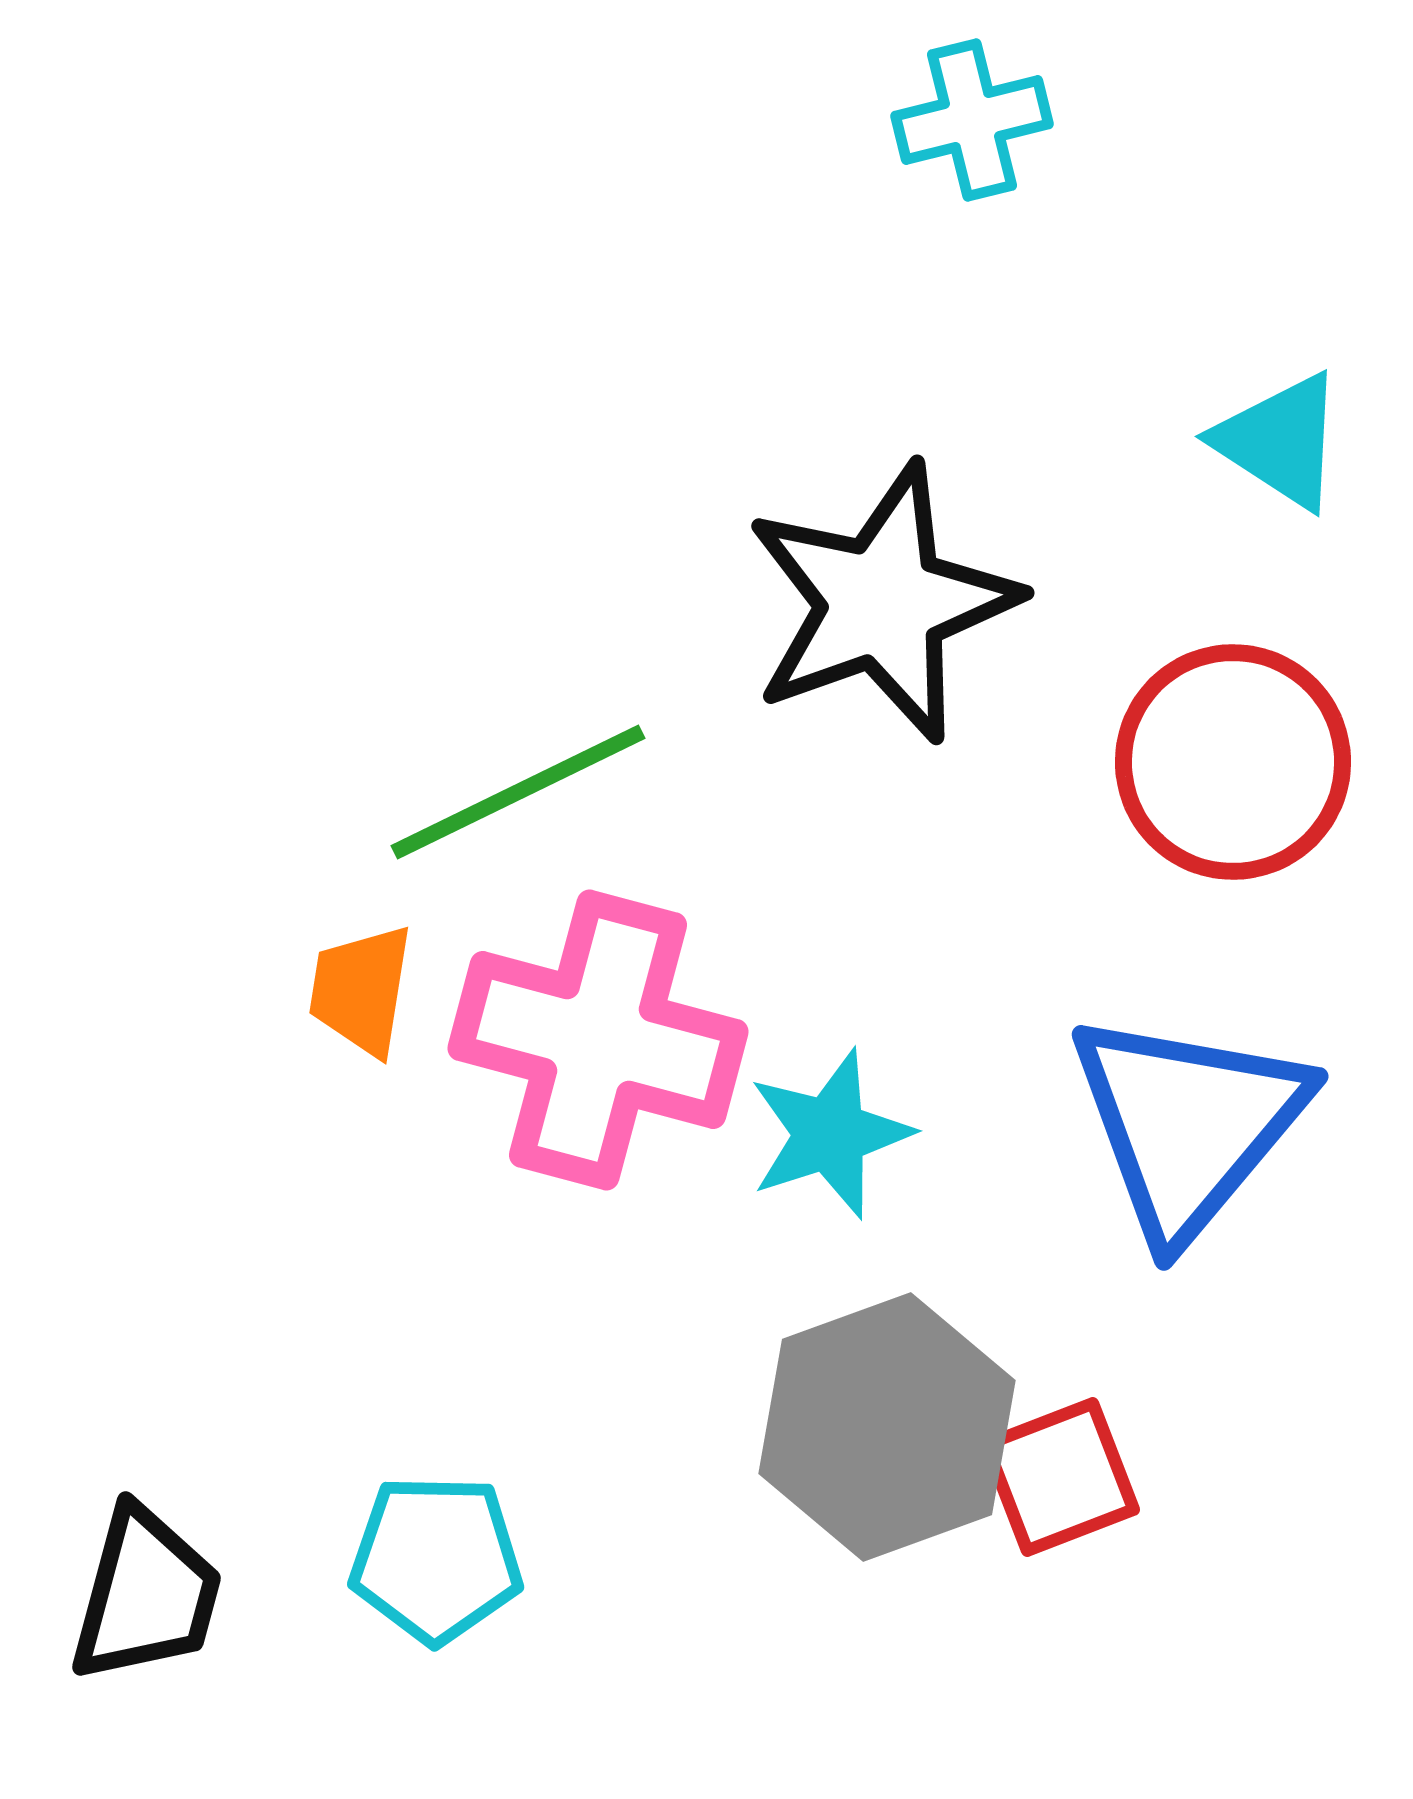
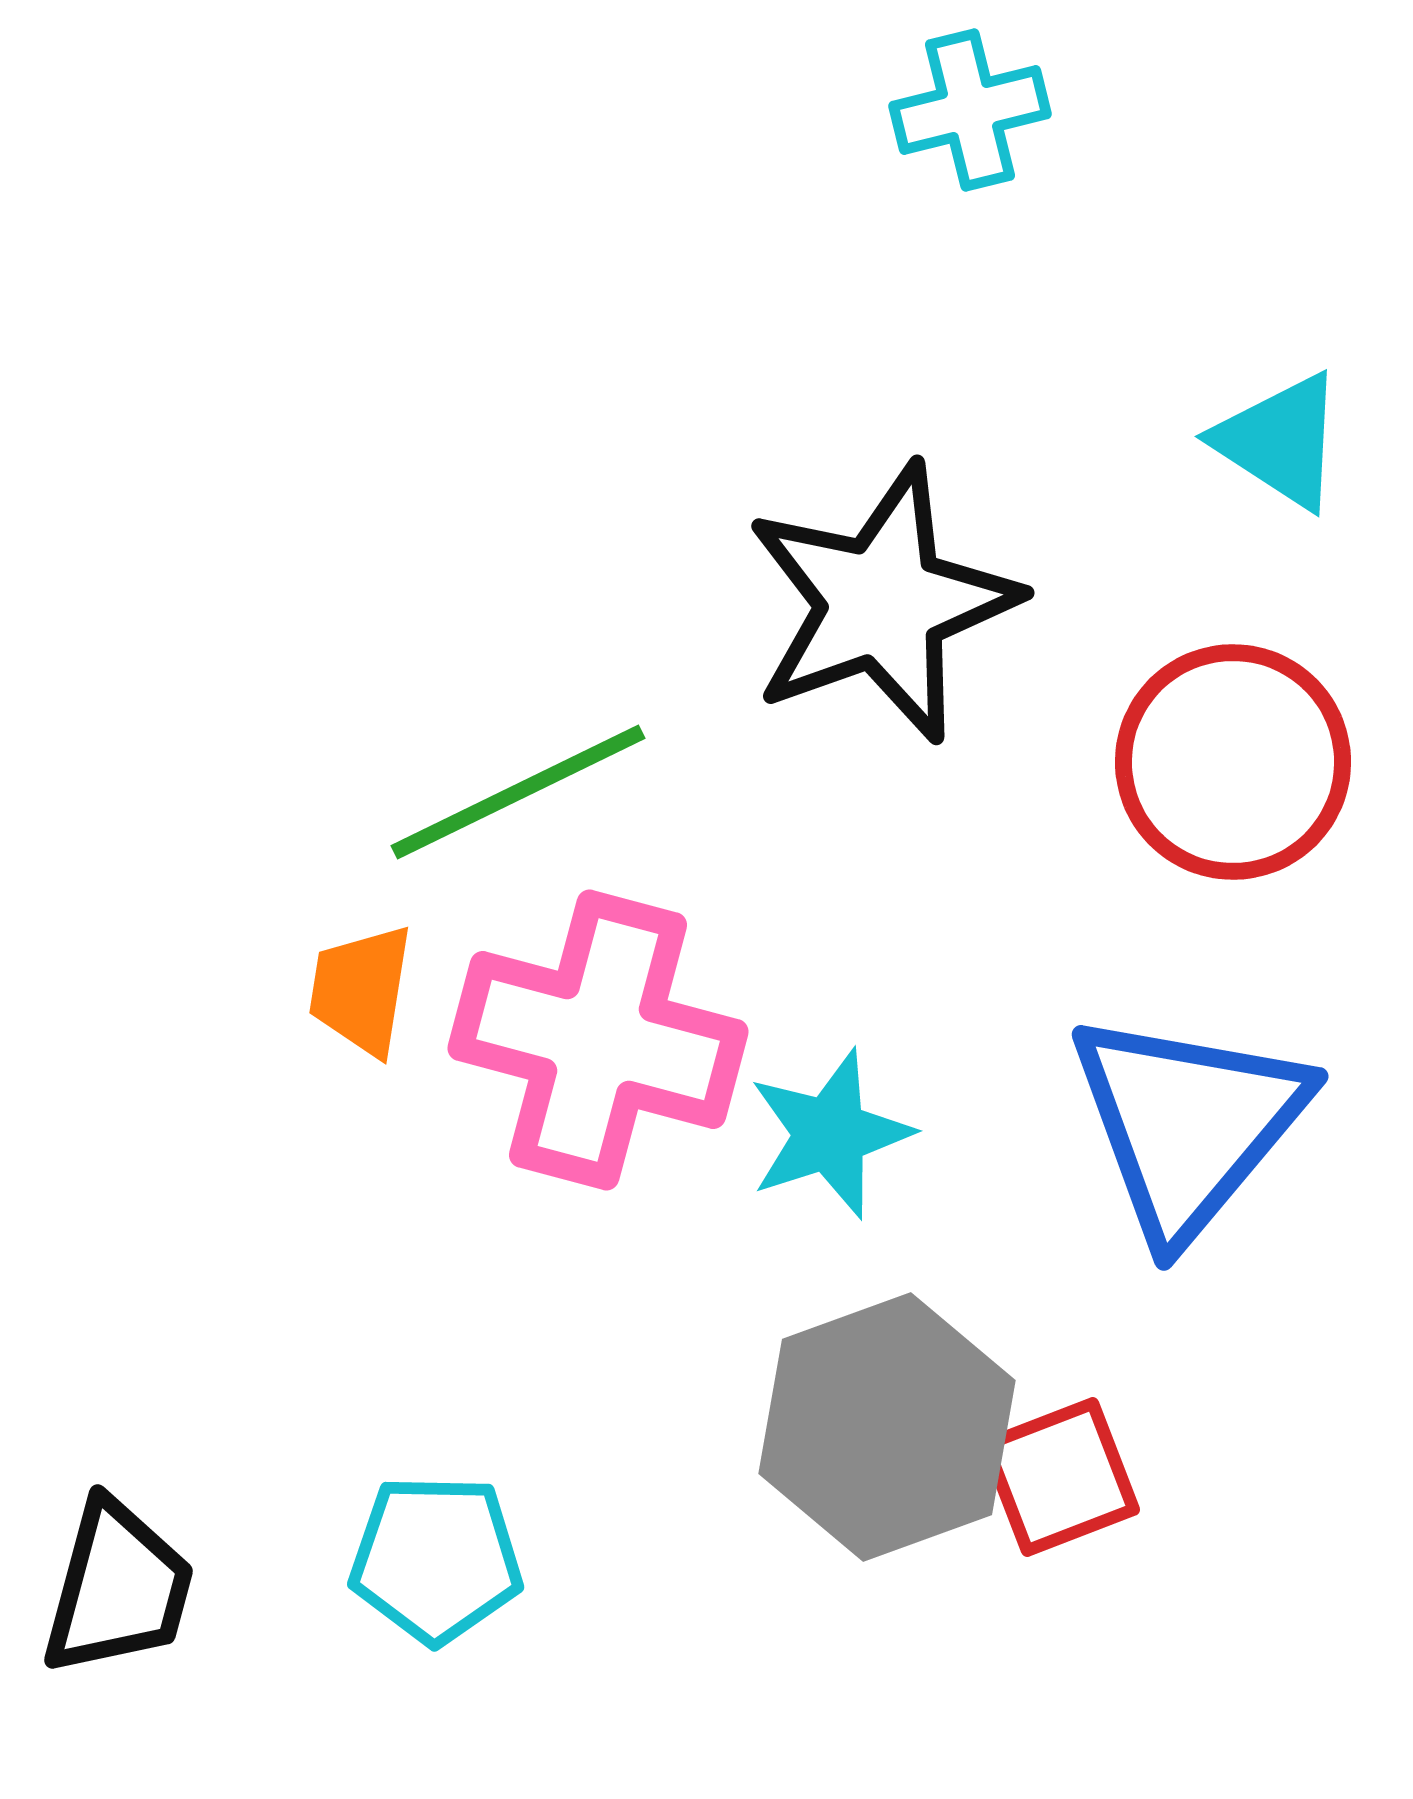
cyan cross: moved 2 px left, 10 px up
black trapezoid: moved 28 px left, 7 px up
